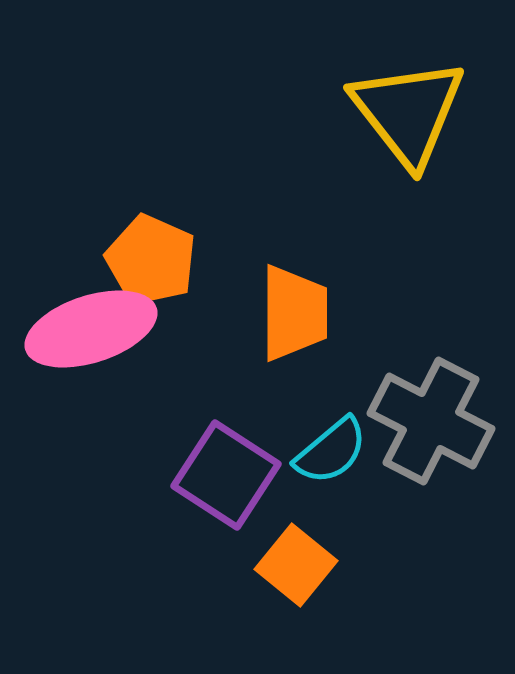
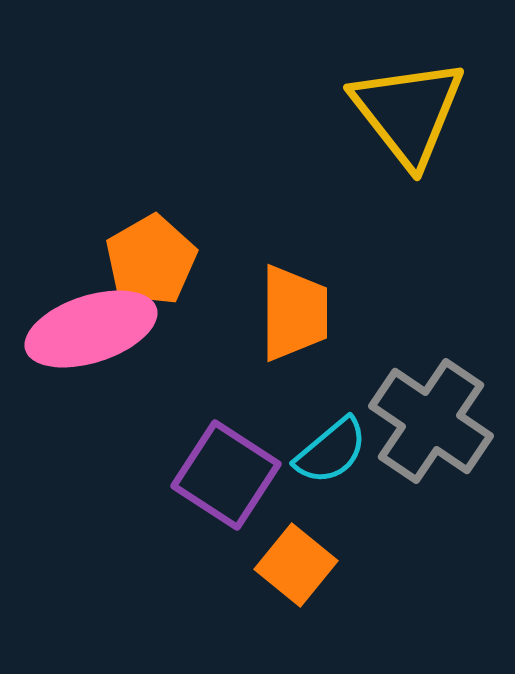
orange pentagon: rotated 18 degrees clockwise
gray cross: rotated 7 degrees clockwise
